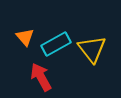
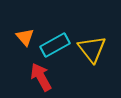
cyan rectangle: moved 1 px left, 1 px down
